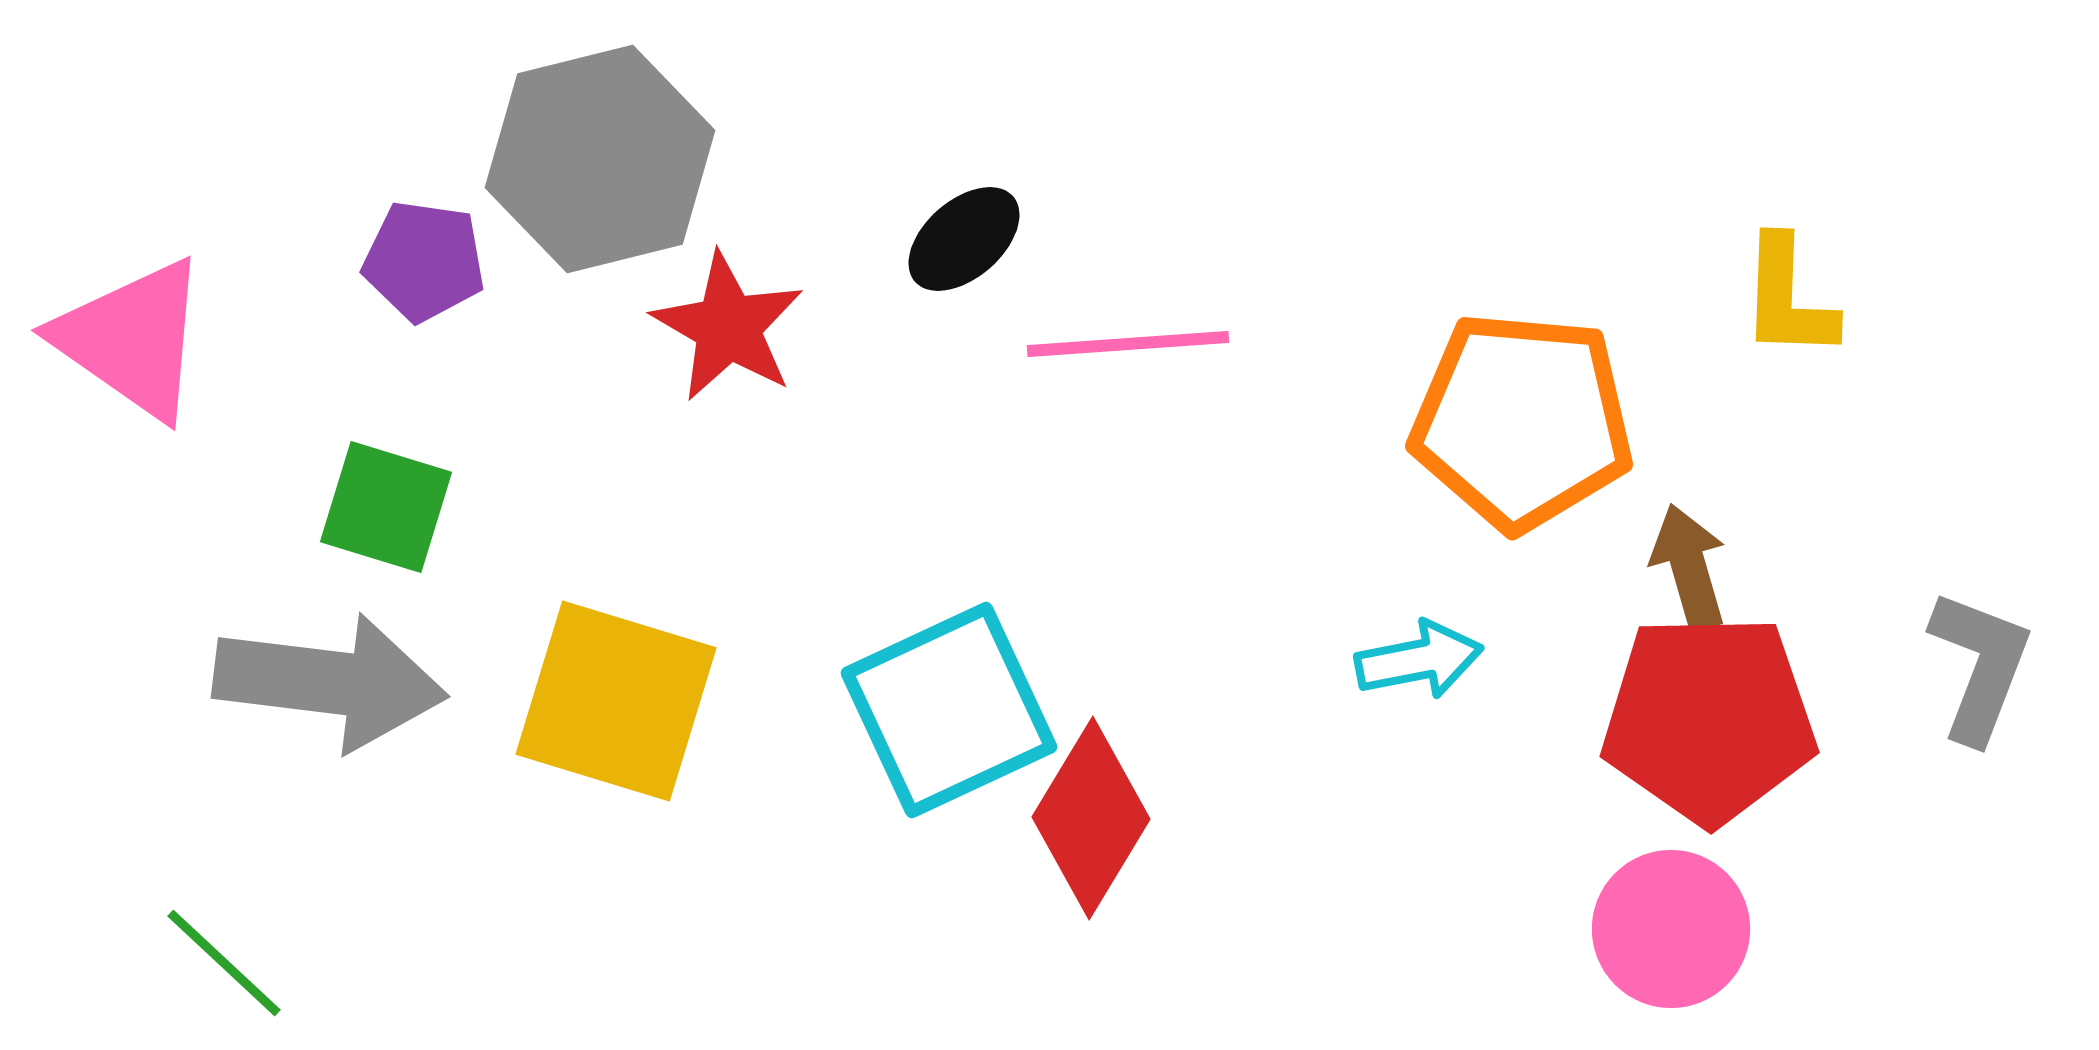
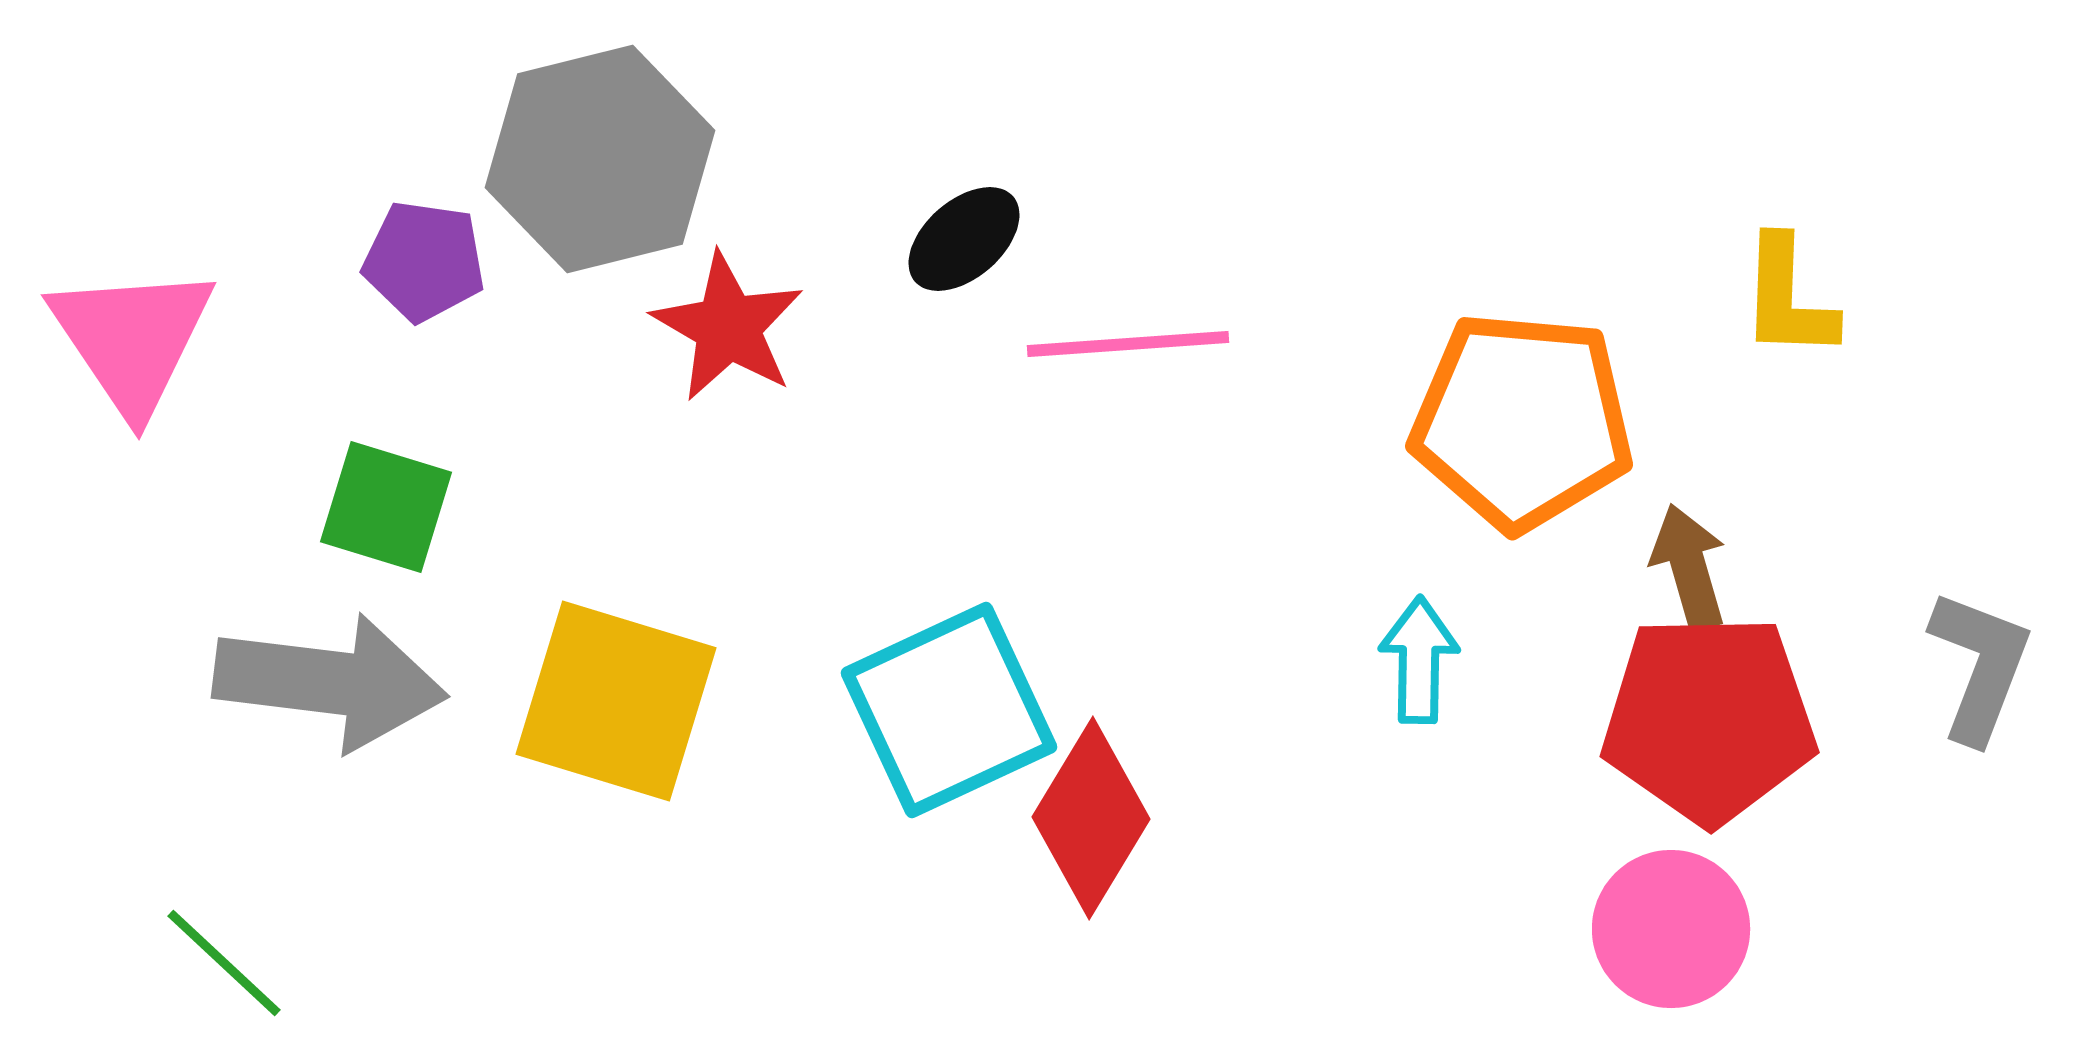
pink triangle: rotated 21 degrees clockwise
cyan arrow: rotated 78 degrees counterclockwise
